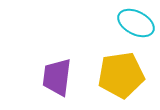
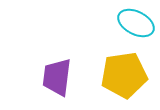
yellow pentagon: moved 3 px right
